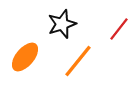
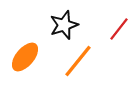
black star: moved 2 px right, 1 px down
